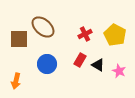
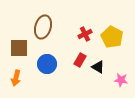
brown ellipse: rotated 65 degrees clockwise
yellow pentagon: moved 3 px left, 2 px down
brown square: moved 9 px down
black triangle: moved 2 px down
pink star: moved 2 px right, 9 px down; rotated 16 degrees counterclockwise
orange arrow: moved 3 px up
